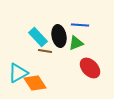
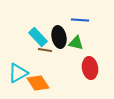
blue line: moved 5 px up
black ellipse: moved 1 px down
green triangle: rotated 35 degrees clockwise
brown line: moved 1 px up
red ellipse: rotated 35 degrees clockwise
orange diamond: moved 3 px right
